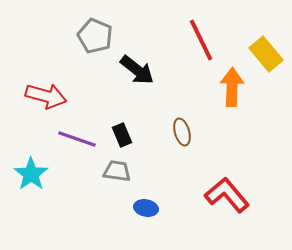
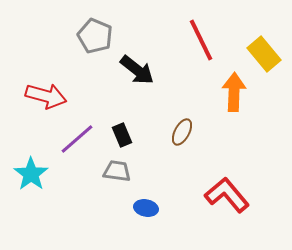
yellow rectangle: moved 2 px left
orange arrow: moved 2 px right, 5 px down
brown ellipse: rotated 44 degrees clockwise
purple line: rotated 60 degrees counterclockwise
